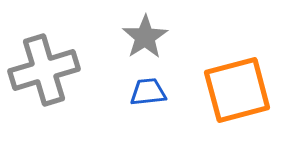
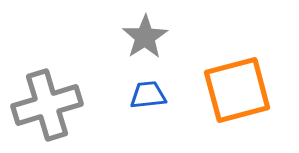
gray cross: moved 3 px right, 35 px down
blue trapezoid: moved 3 px down
